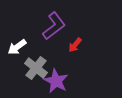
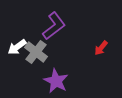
red arrow: moved 26 px right, 3 px down
gray cross: moved 16 px up
